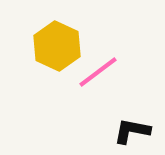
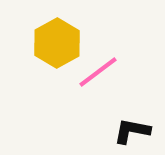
yellow hexagon: moved 3 px up; rotated 6 degrees clockwise
